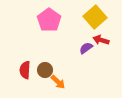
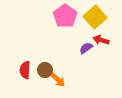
pink pentagon: moved 16 px right, 4 px up
orange arrow: moved 2 px up
